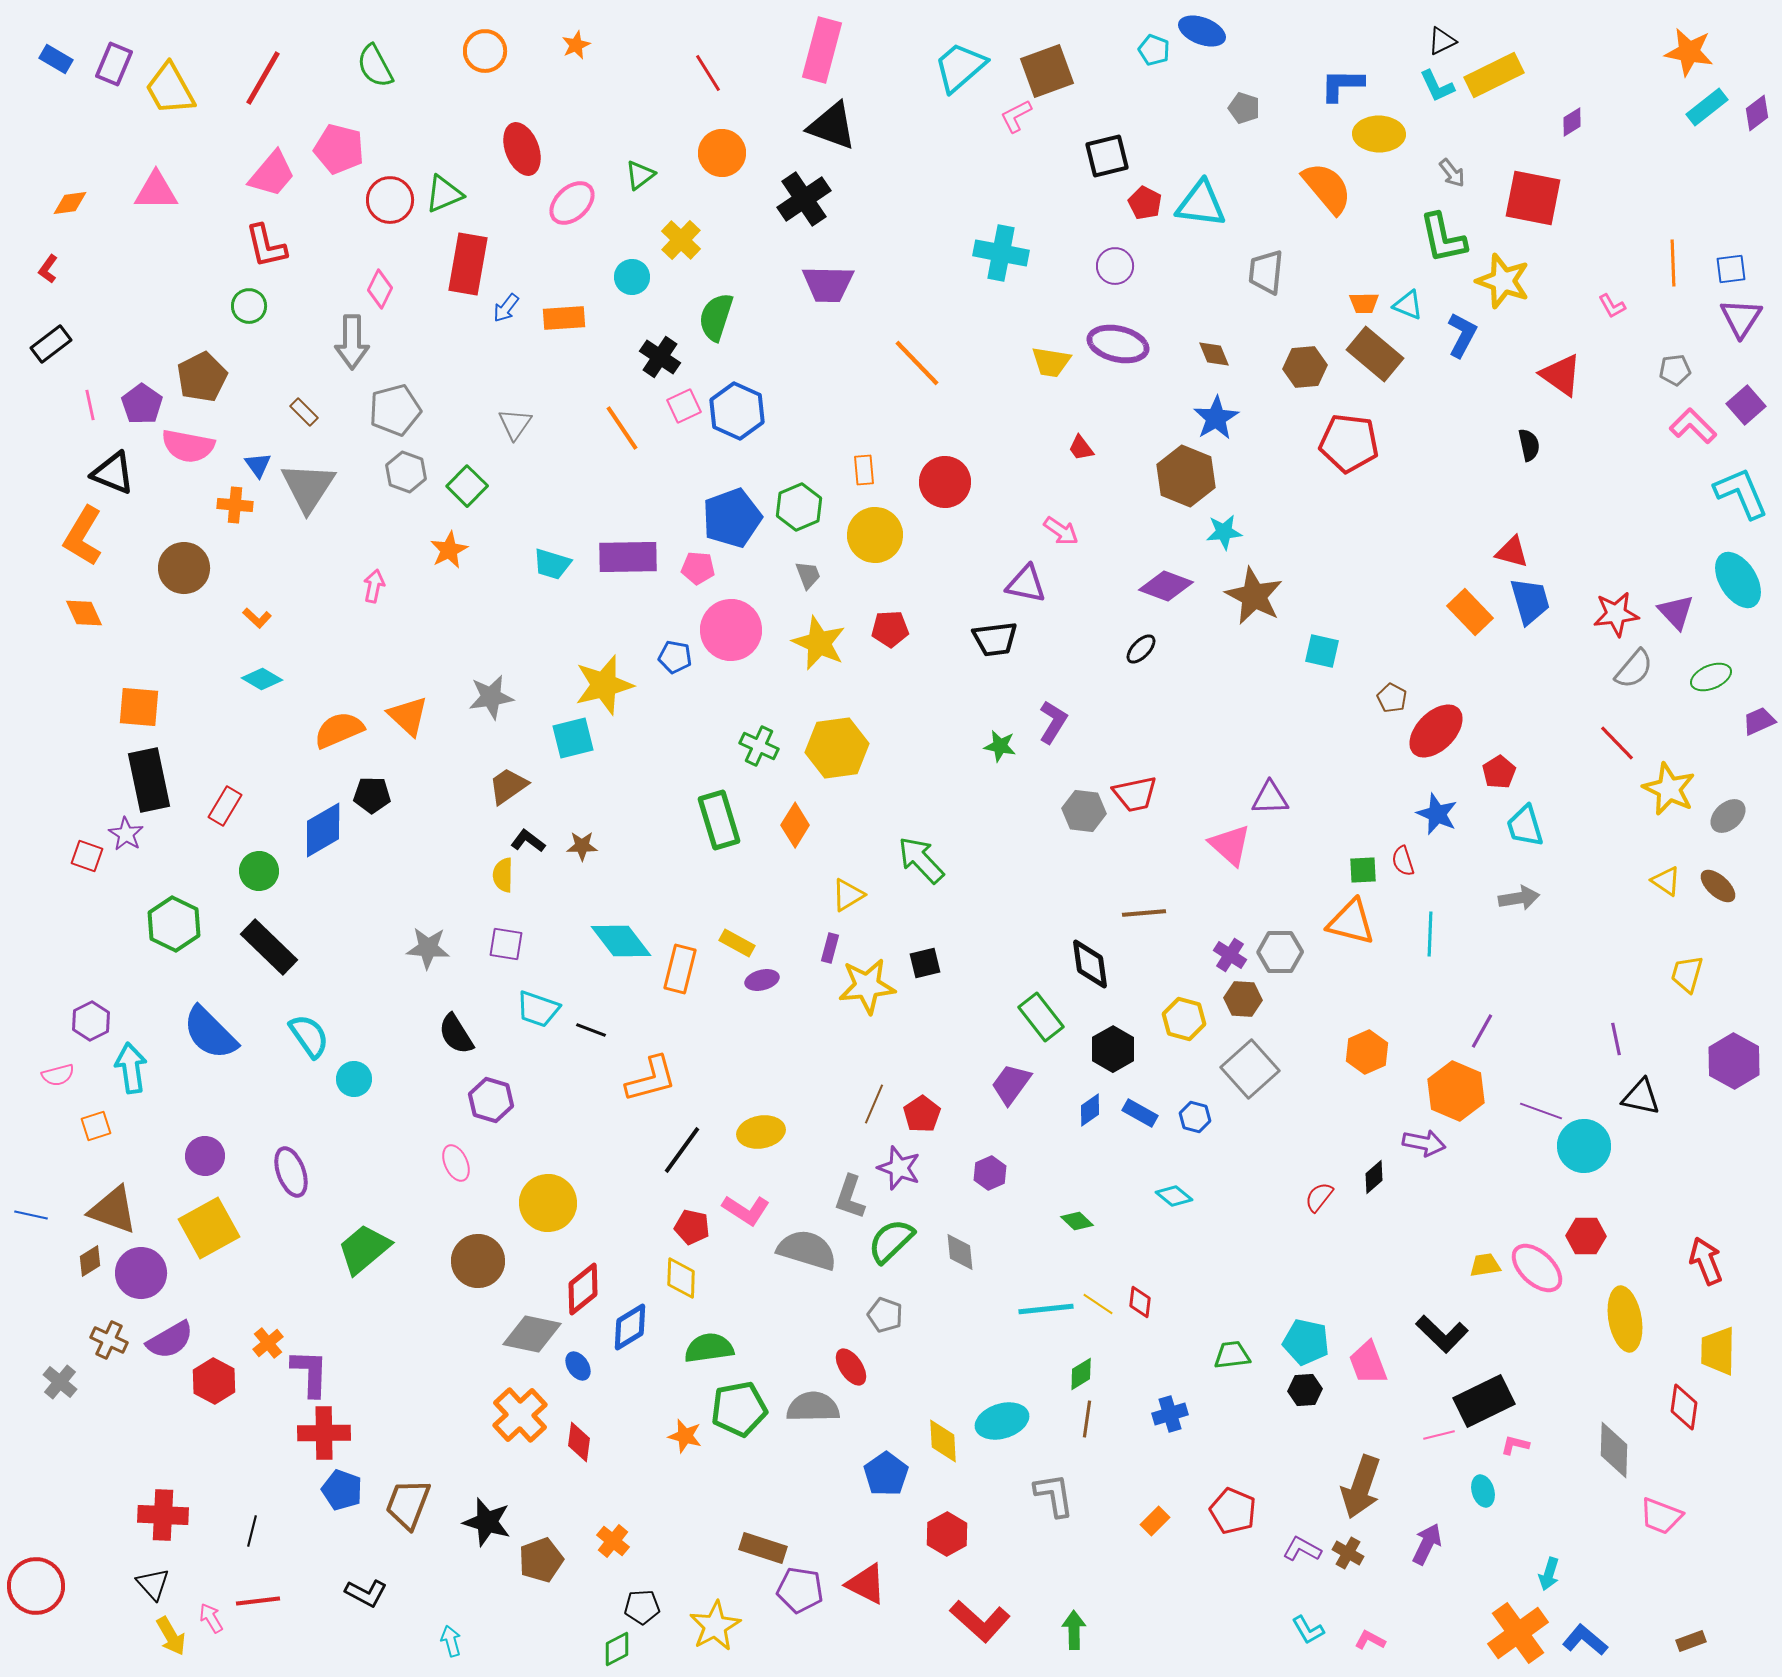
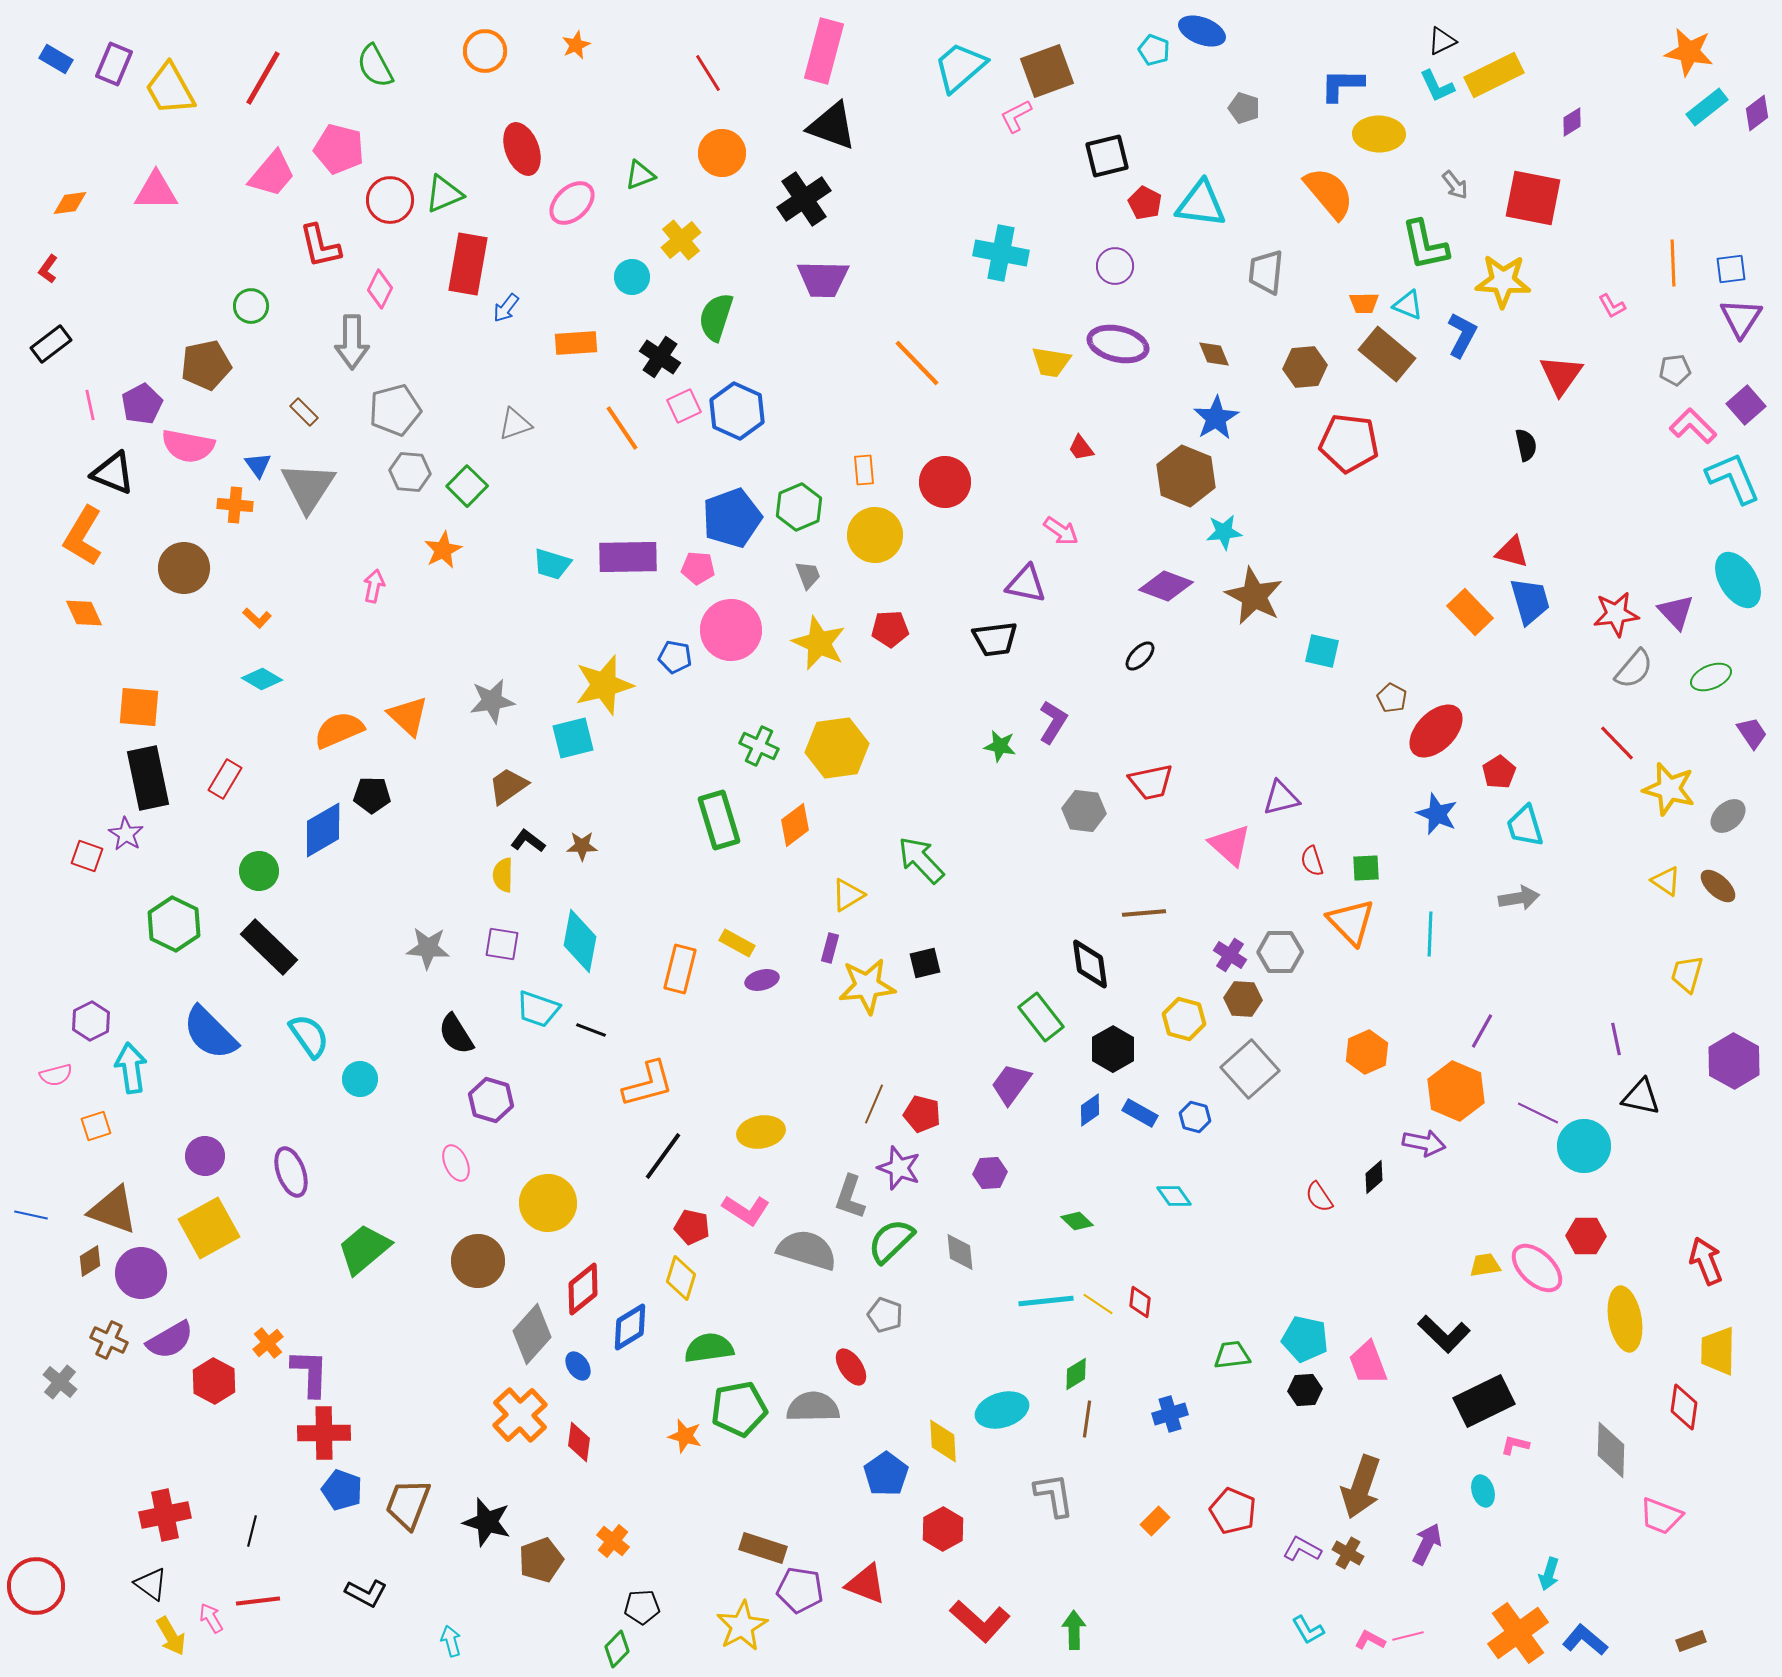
pink rectangle at (822, 50): moved 2 px right, 1 px down
gray arrow at (1452, 173): moved 3 px right, 12 px down
green triangle at (640, 175): rotated 16 degrees clockwise
orange semicircle at (1327, 188): moved 2 px right, 5 px down
green L-shape at (1443, 238): moved 18 px left, 7 px down
yellow cross at (681, 240): rotated 6 degrees clockwise
red L-shape at (266, 246): moved 54 px right
yellow star at (1503, 281): rotated 16 degrees counterclockwise
purple trapezoid at (828, 284): moved 5 px left, 5 px up
green circle at (249, 306): moved 2 px right
orange rectangle at (564, 318): moved 12 px right, 25 px down
brown rectangle at (1375, 354): moved 12 px right
red triangle at (1561, 375): rotated 30 degrees clockwise
brown pentagon at (202, 377): moved 4 px right, 12 px up; rotated 15 degrees clockwise
purple pentagon at (142, 404): rotated 9 degrees clockwise
gray triangle at (515, 424): rotated 36 degrees clockwise
black semicircle at (1529, 445): moved 3 px left
gray hexagon at (406, 472): moved 4 px right; rotated 15 degrees counterclockwise
cyan L-shape at (1741, 493): moved 8 px left, 15 px up
orange star at (449, 550): moved 6 px left
black ellipse at (1141, 649): moved 1 px left, 7 px down
gray star at (491, 697): moved 1 px right, 4 px down
purple trapezoid at (1759, 721): moved 7 px left, 12 px down; rotated 80 degrees clockwise
black rectangle at (149, 780): moved 1 px left, 2 px up
yellow star at (1669, 789): rotated 10 degrees counterclockwise
red trapezoid at (1135, 794): moved 16 px right, 12 px up
purple triangle at (1270, 798): moved 11 px right; rotated 12 degrees counterclockwise
red rectangle at (225, 806): moved 27 px up
orange diamond at (795, 825): rotated 21 degrees clockwise
red semicircle at (1403, 861): moved 91 px left
green square at (1363, 870): moved 3 px right, 2 px up
orange triangle at (1351, 922): rotated 32 degrees clockwise
cyan diamond at (621, 941): moved 41 px left; rotated 48 degrees clockwise
purple square at (506, 944): moved 4 px left
pink semicircle at (58, 1075): moved 2 px left
cyan circle at (354, 1079): moved 6 px right
orange L-shape at (651, 1079): moved 3 px left, 5 px down
purple line at (1541, 1111): moved 3 px left, 2 px down; rotated 6 degrees clockwise
red pentagon at (922, 1114): rotated 24 degrees counterclockwise
black line at (682, 1150): moved 19 px left, 6 px down
purple hexagon at (990, 1173): rotated 20 degrees clockwise
cyan diamond at (1174, 1196): rotated 15 degrees clockwise
red semicircle at (1319, 1197): rotated 72 degrees counterclockwise
yellow diamond at (681, 1278): rotated 15 degrees clockwise
cyan line at (1046, 1309): moved 8 px up
gray diamond at (532, 1334): rotated 60 degrees counterclockwise
black L-shape at (1442, 1334): moved 2 px right
cyan pentagon at (1306, 1342): moved 1 px left, 3 px up
green diamond at (1081, 1374): moved 5 px left
cyan ellipse at (1002, 1421): moved 11 px up
pink line at (1439, 1435): moved 31 px left, 201 px down
gray diamond at (1614, 1450): moved 3 px left
red cross at (163, 1515): moved 2 px right; rotated 15 degrees counterclockwise
red hexagon at (947, 1534): moved 4 px left, 5 px up
black triangle at (153, 1584): moved 2 px left; rotated 12 degrees counterclockwise
red triangle at (866, 1584): rotated 6 degrees counterclockwise
yellow star at (715, 1626): moved 27 px right
green diamond at (617, 1649): rotated 18 degrees counterclockwise
